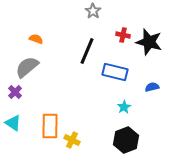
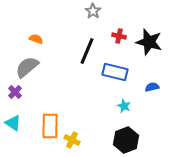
red cross: moved 4 px left, 1 px down
cyan star: moved 1 px up; rotated 16 degrees counterclockwise
